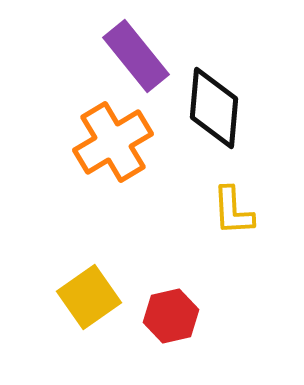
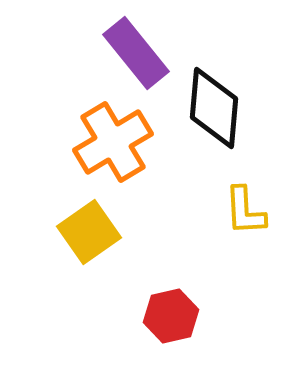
purple rectangle: moved 3 px up
yellow L-shape: moved 12 px right
yellow square: moved 65 px up
